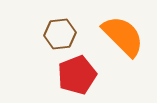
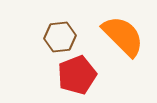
brown hexagon: moved 3 px down
